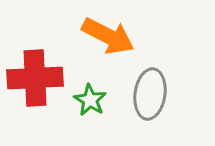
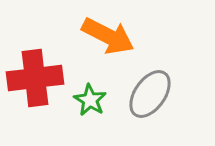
red cross: rotated 4 degrees counterclockwise
gray ellipse: rotated 27 degrees clockwise
